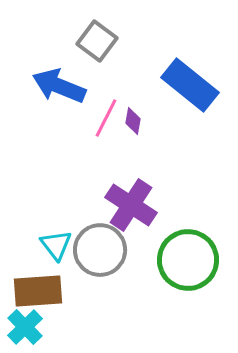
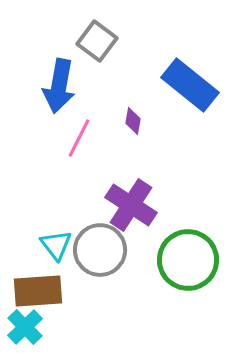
blue arrow: rotated 102 degrees counterclockwise
pink line: moved 27 px left, 20 px down
